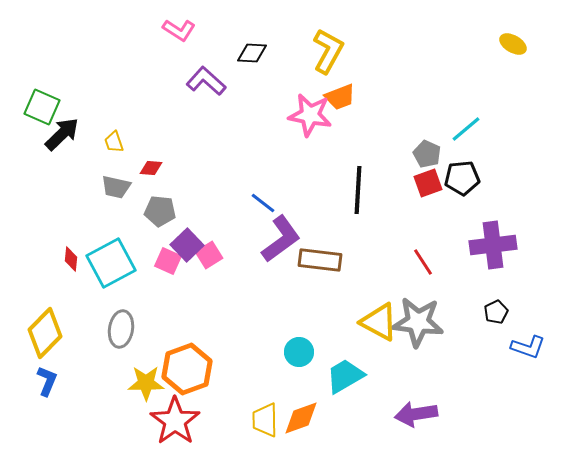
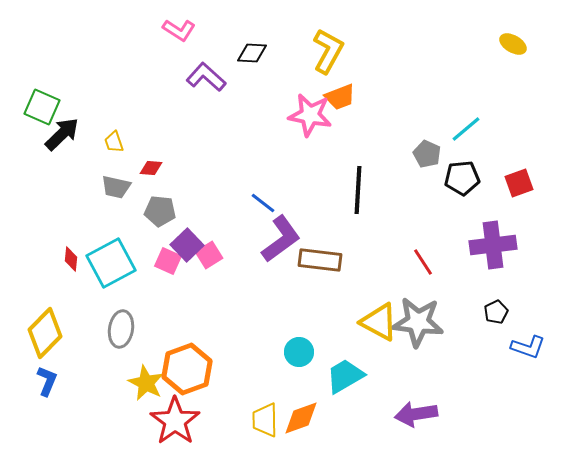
purple L-shape at (206, 81): moved 4 px up
red square at (428, 183): moved 91 px right
yellow star at (146, 383): rotated 27 degrees clockwise
